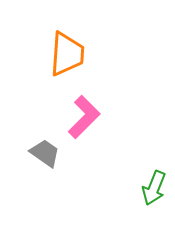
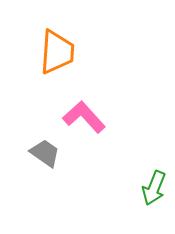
orange trapezoid: moved 10 px left, 2 px up
pink L-shape: rotated 87 degrees counterclockwise
